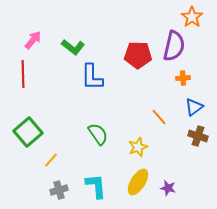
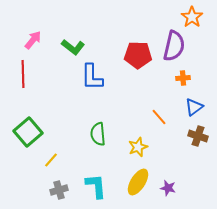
green semicircle: rotated 150 degrees counterclockwise
